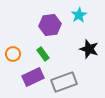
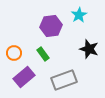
purple hexagon: moved 1 px right, 1 px down
orange circle: moved 1 px right, 1 px up
purple rectangle: moved 9 px left; rotated 15 degrees counterclockwise
gray rectangle: moved 2 px up
